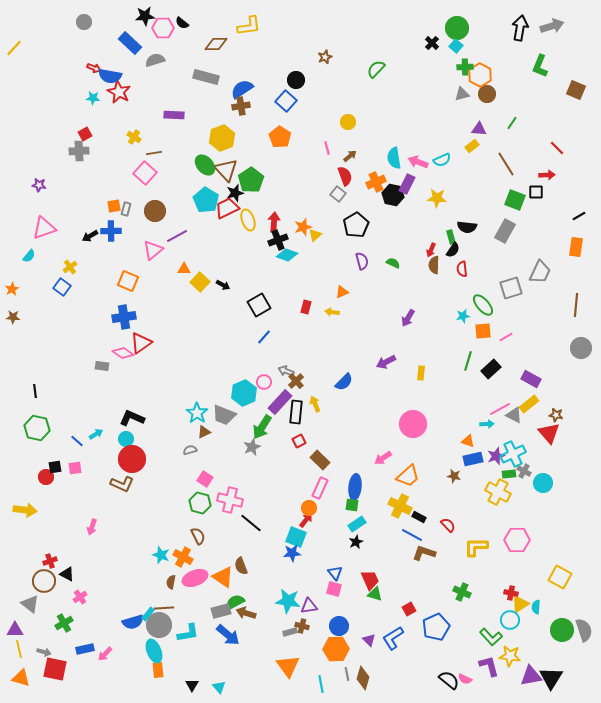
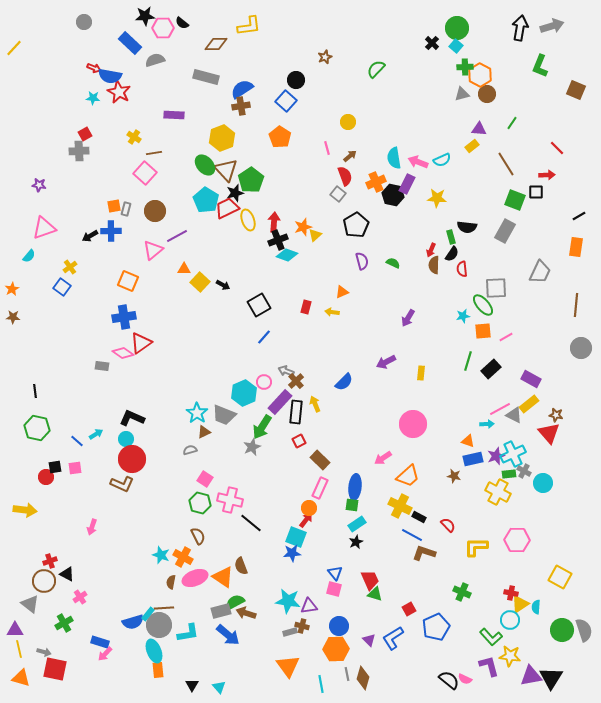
black semicircle at (453, 250): moved 1 px left, 4 px down
gray square at (511, 288): moved 15 px left; rotated 15 degrees clockwise
blue rectangle at (85, 649): moved 15 px right, 7 px up; rotated 30 degrees clockwise
